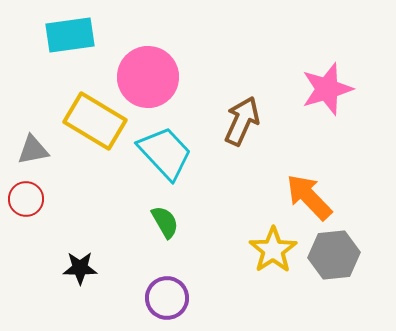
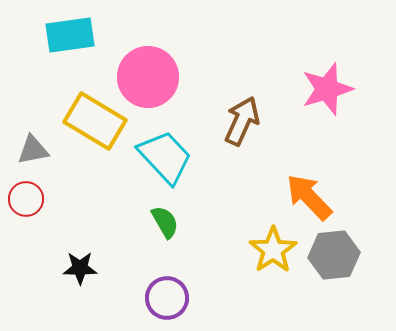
cyan trapezoid: moved 4 px down
